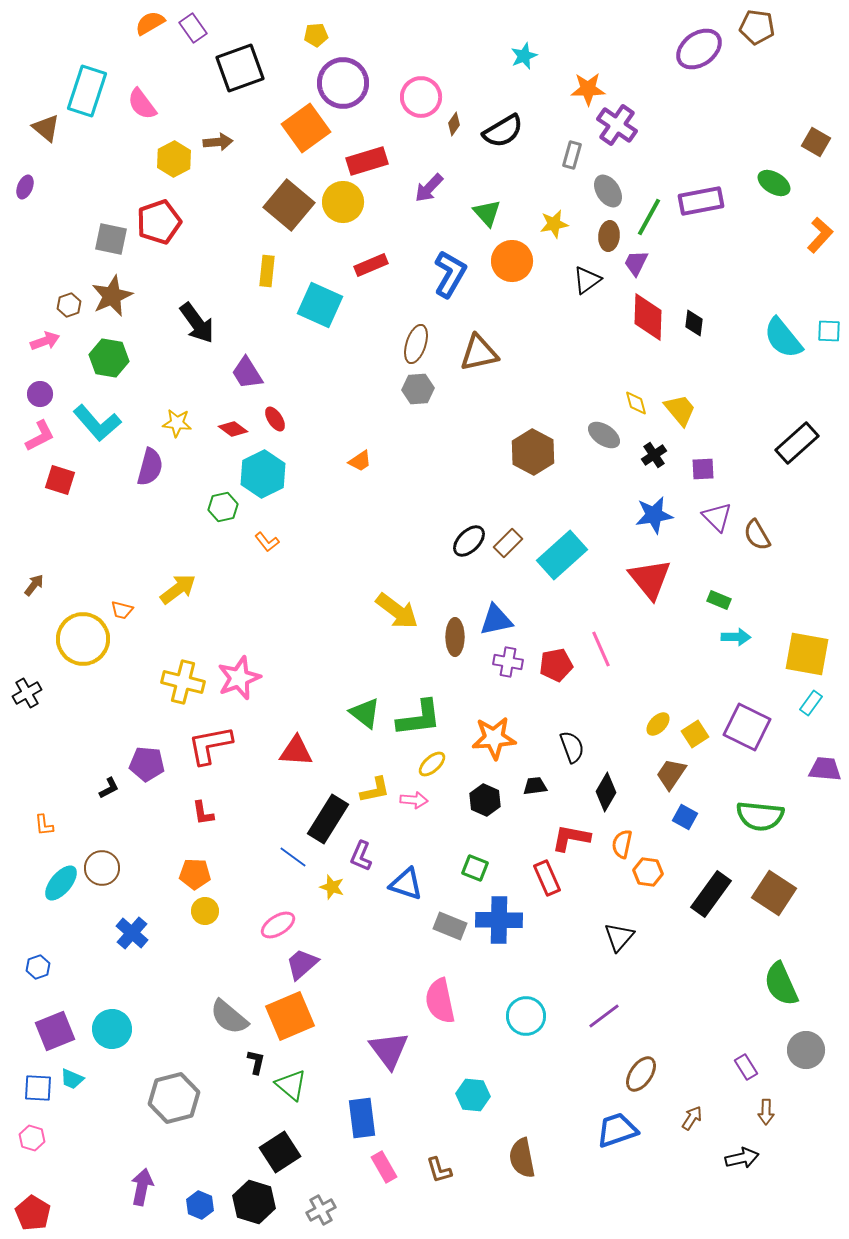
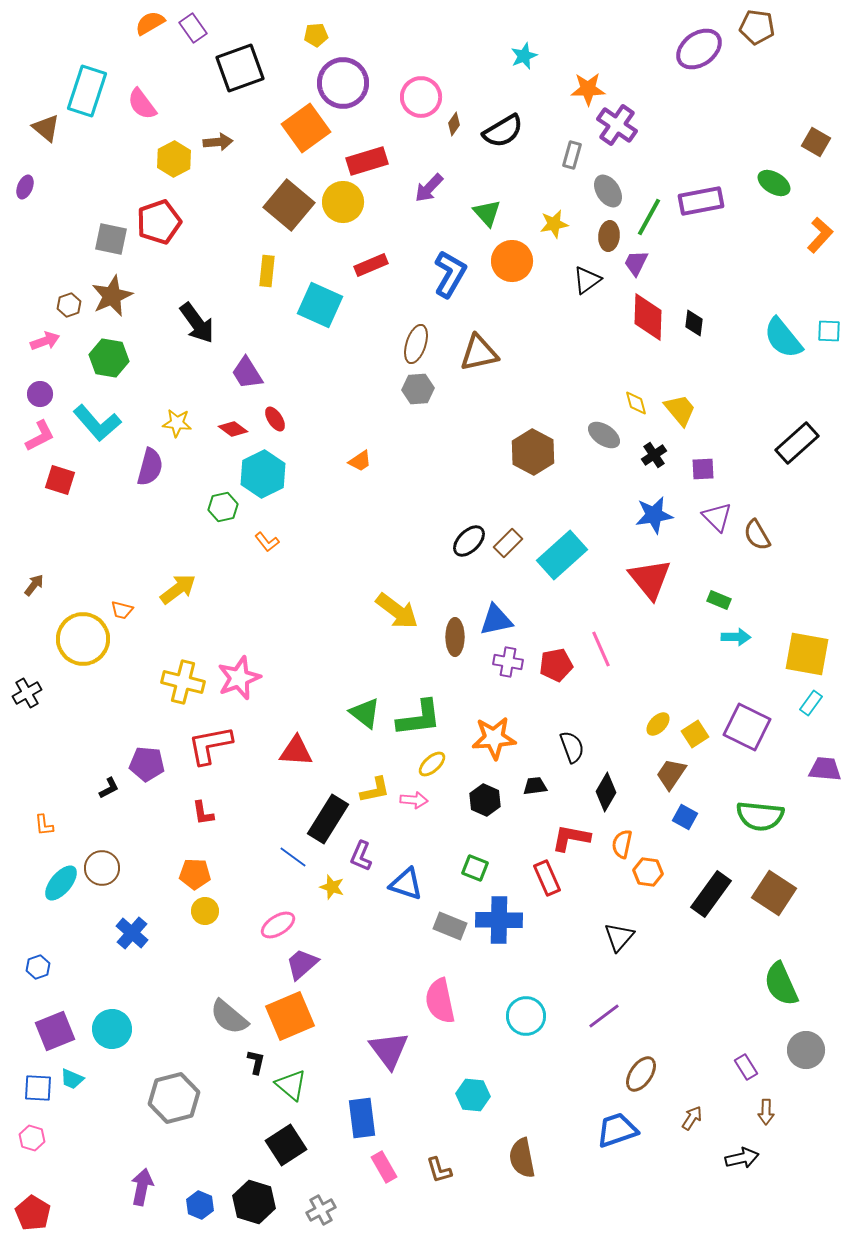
black square at (280, 1152): moved 6 px right, 7 px up
